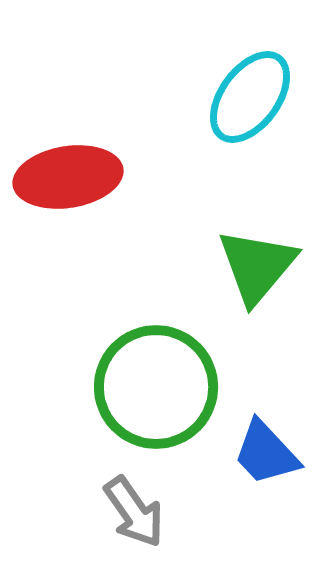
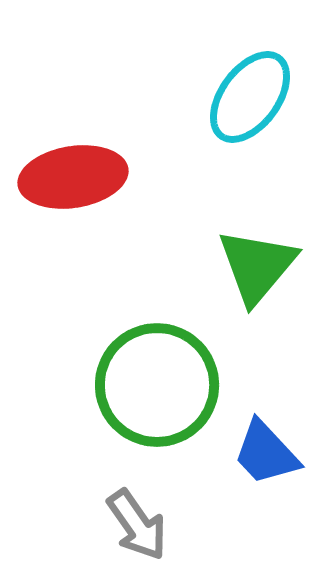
red ellipse: moved 5 px right
green circle: moved 1 px right, 2 px up
gray arrow: moved 3 px right, 13 px down
